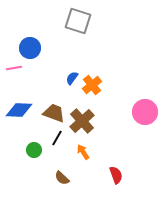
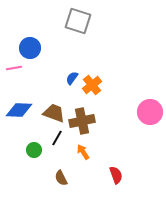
pink circle: moved 5 px right
brown cross: rotated 30 degrees clockwise
brown semicircle: moved 1 px left; rotated 21 degrees clockwise
